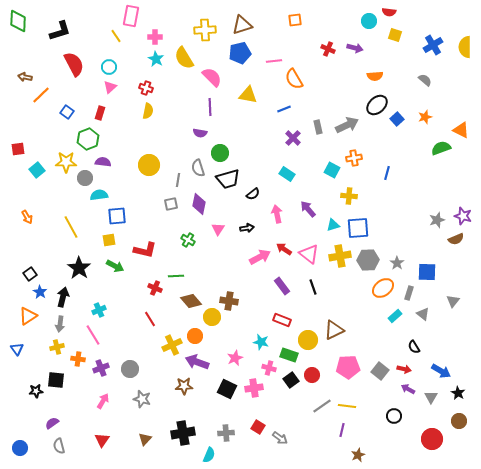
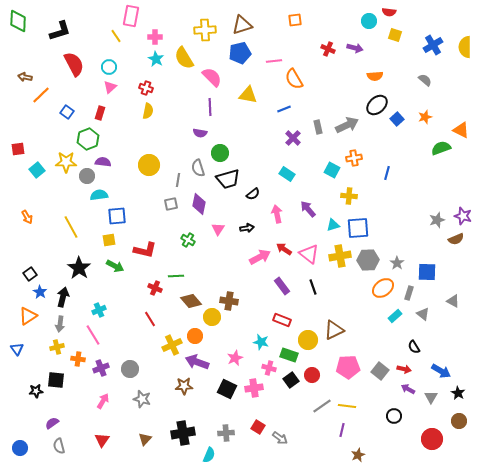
gray circle at (85, 178): moved 2 px right, 2 px up
gray triangle at (453, 301): rotated 40 degrees counterclockwise
